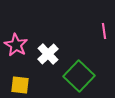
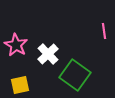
green square: moved 4 px left, 1 px up; rotated 8 degrees counterclockwise
yellow square: rotated 18 degrees counterclockwise
